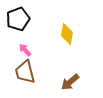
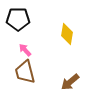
black pentagon: rotated 20 degrees clockwise
